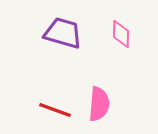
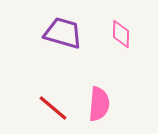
red line: moved 2 px left, 2 px up; rotated 20 degrees clockwise
